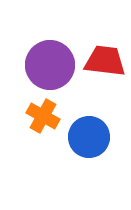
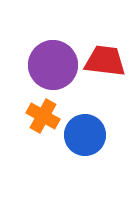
purple circle: moved 3 px right
blue circle: moved 4 px left, 2 px up
